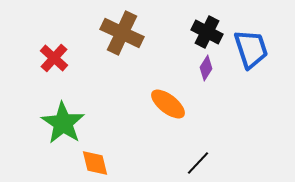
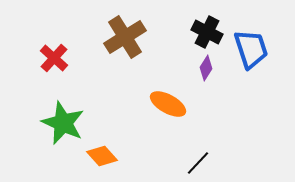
brown cross: moved 3 px right, 4 px down; rotated 33 degrees clockwise
orange ellipse: rotated 9 degrees counterclockwise
green star: rotated 9 degrees counterclockwise
orange diamond: moved 7 px right, 7 px up; rotated 28 degrees counterclockwise
